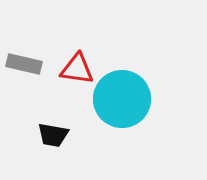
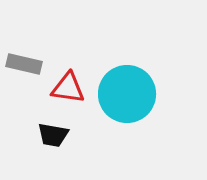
red triangle: moved 9 px left, 19 px down
cyan circle: moved 5 px right, 5 px up
